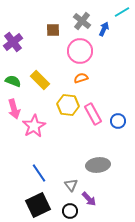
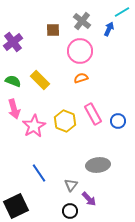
blue arrow: moved 5 px right
yellow hexagon: moved 3 px left, 16 px down; rotated 15 degrees clockwise
gray triangle: rotated 16 degrees clockwise
black square: moved 22 px left, 1 px down
